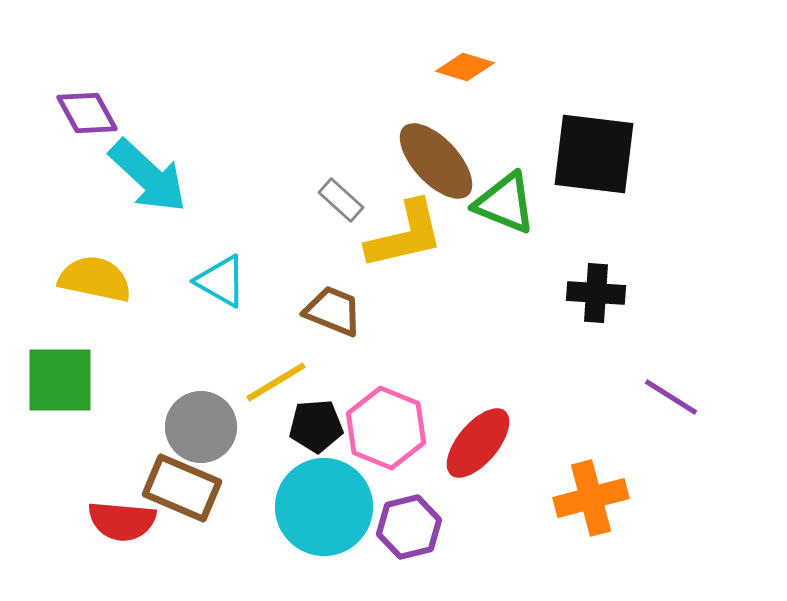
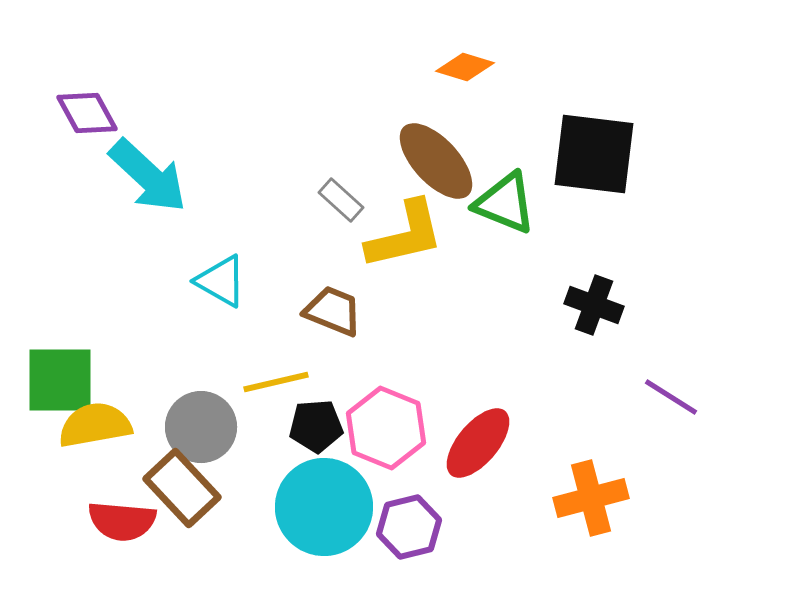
yellow semicircle: moved 146 px down; rotated 22 degrees counterclockwise
black cross: moved 2 px left, 12 px down; rotated 16 degrees clockwise
yellow line: rotated 18 degrees clockwise
brown rectangle: rotated 24 degrees clockwise
